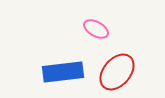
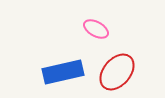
blue rectangle: rotated 6 degrees counterclockwise
